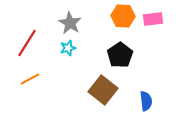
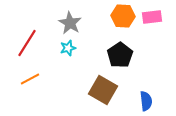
pink rectangle: moved 1 px left, 2 px up
brown square: rotated 8 degrees counterclockwise
